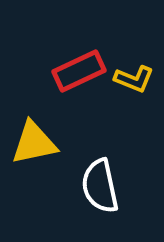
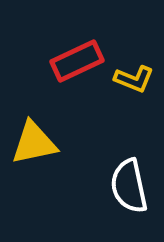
red rectangle: moved 2 px left, 10 px up
white semicircle: moved 29 px right
